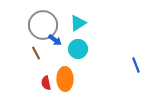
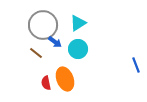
blue arrow: moved 2 px down
brown line: rotated 24 degrees counterclockwise
orange ellipse: rotated 20 degrees counterclockwise
